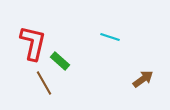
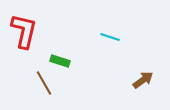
red L-shape: moved 9 px left, 12 px up
green rectangle: rotated 24 degrees counterclockwise
brown arrow: moved 1 px down
